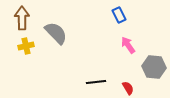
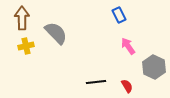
pink arrow: moved 1 px down
gray hexagon: rotated 20 degrees clockwise
red semicircle: moved 1 px left, 2 px up
